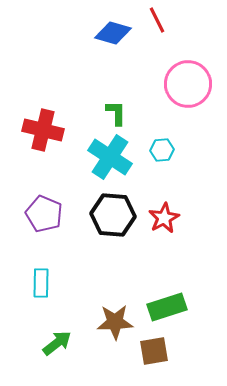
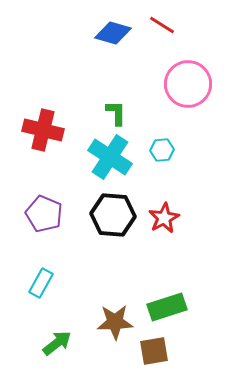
red line: moved 5 px right, 5 px down; rotated 32 degrees counterclockwise
cyan rectangle: rotated 28 degrees clockwise
